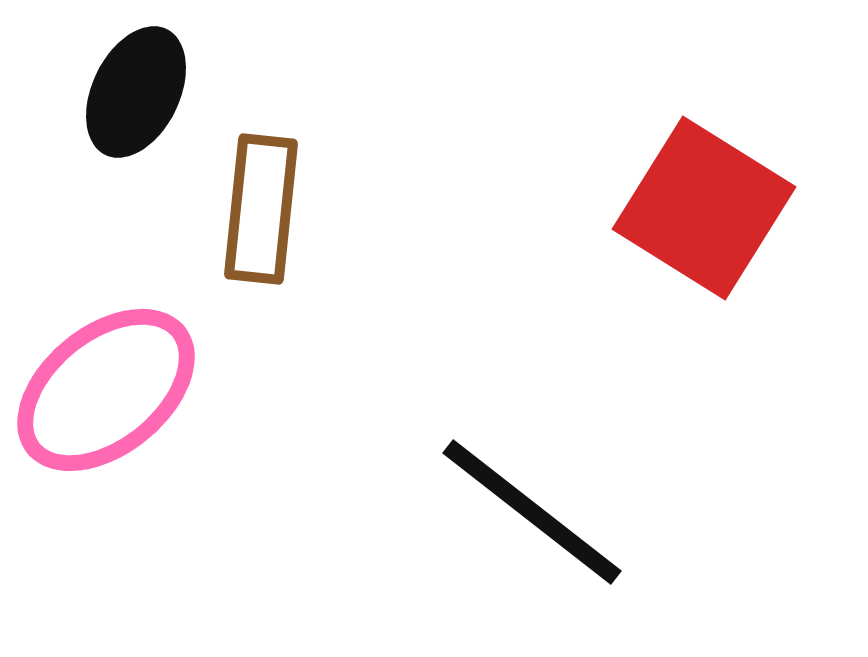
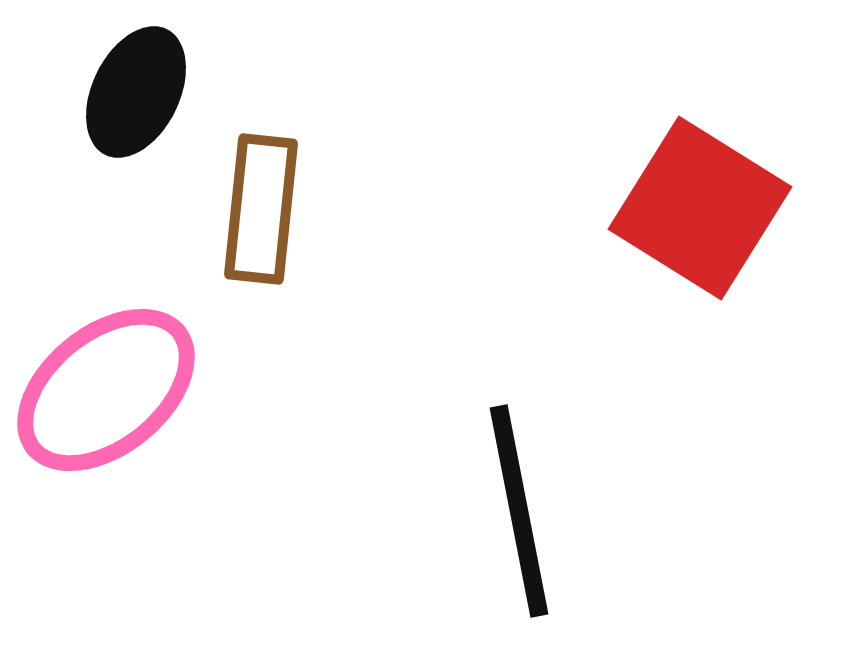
red square: moved 4 px left
black line: moved 13 px left, 1 px up; rotated 41 degrees clockwise
